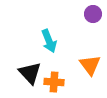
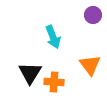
purple circle: moved 1 px down
cyan arrow: moved 4 px right, 4 px up
black triangle: rotated 15 degrees clockwise
